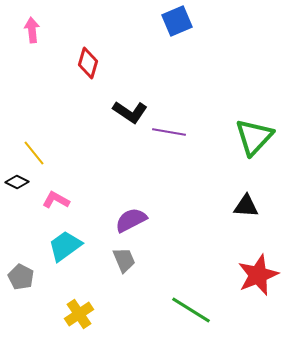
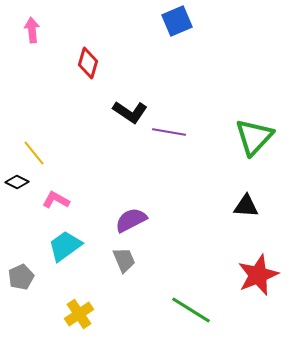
gray pentagon: rotated 20 degrees clockwise
